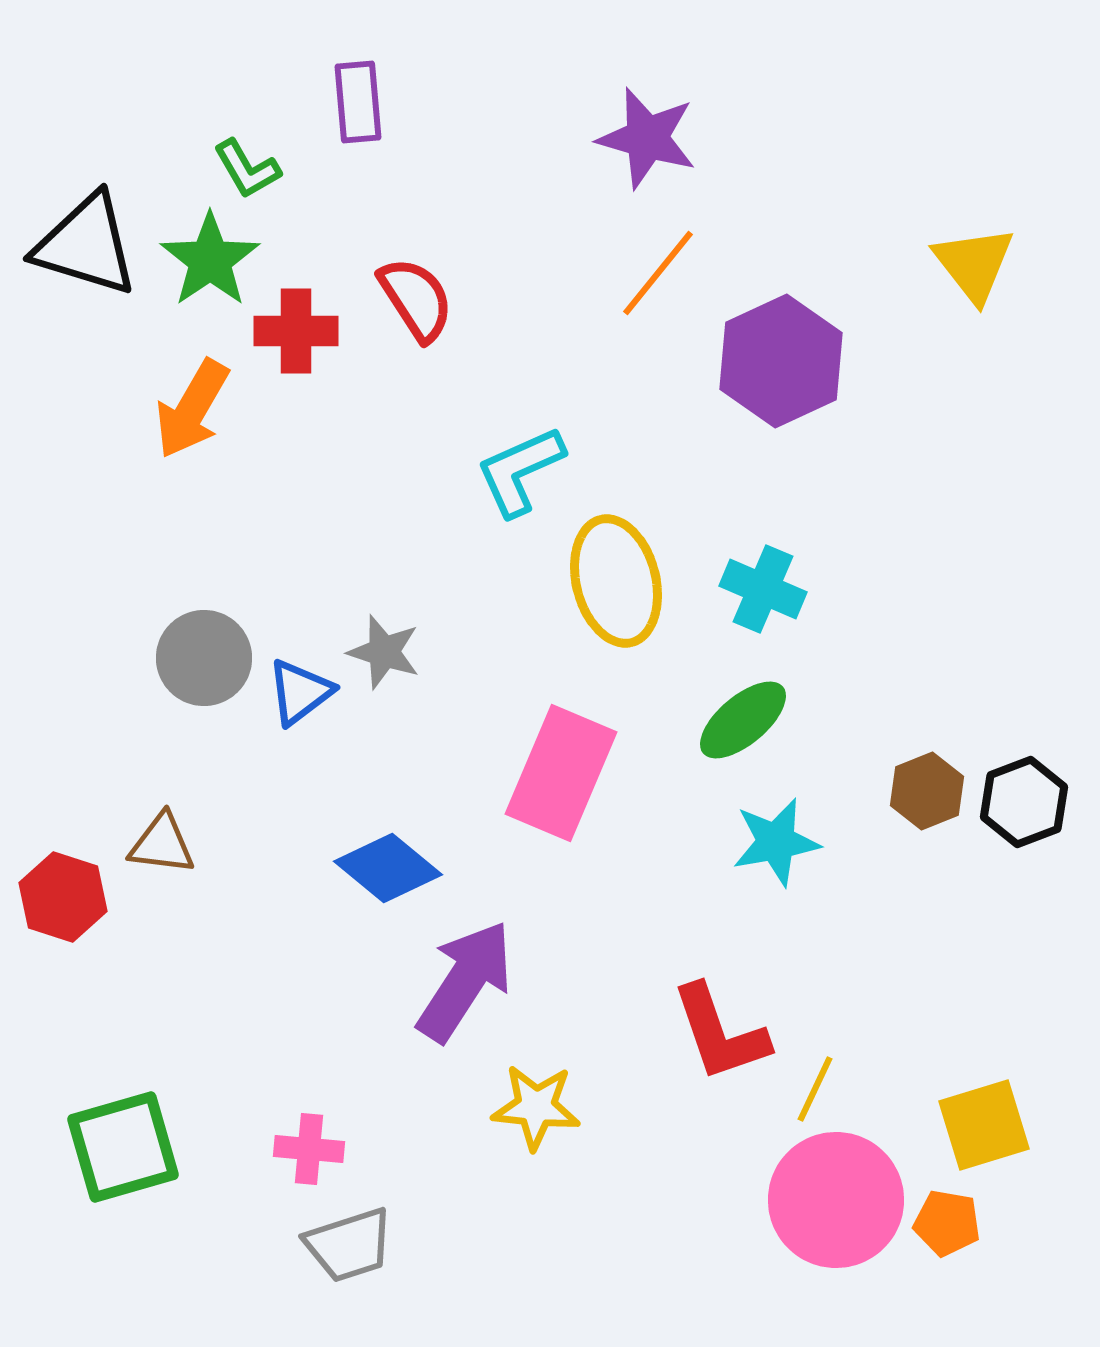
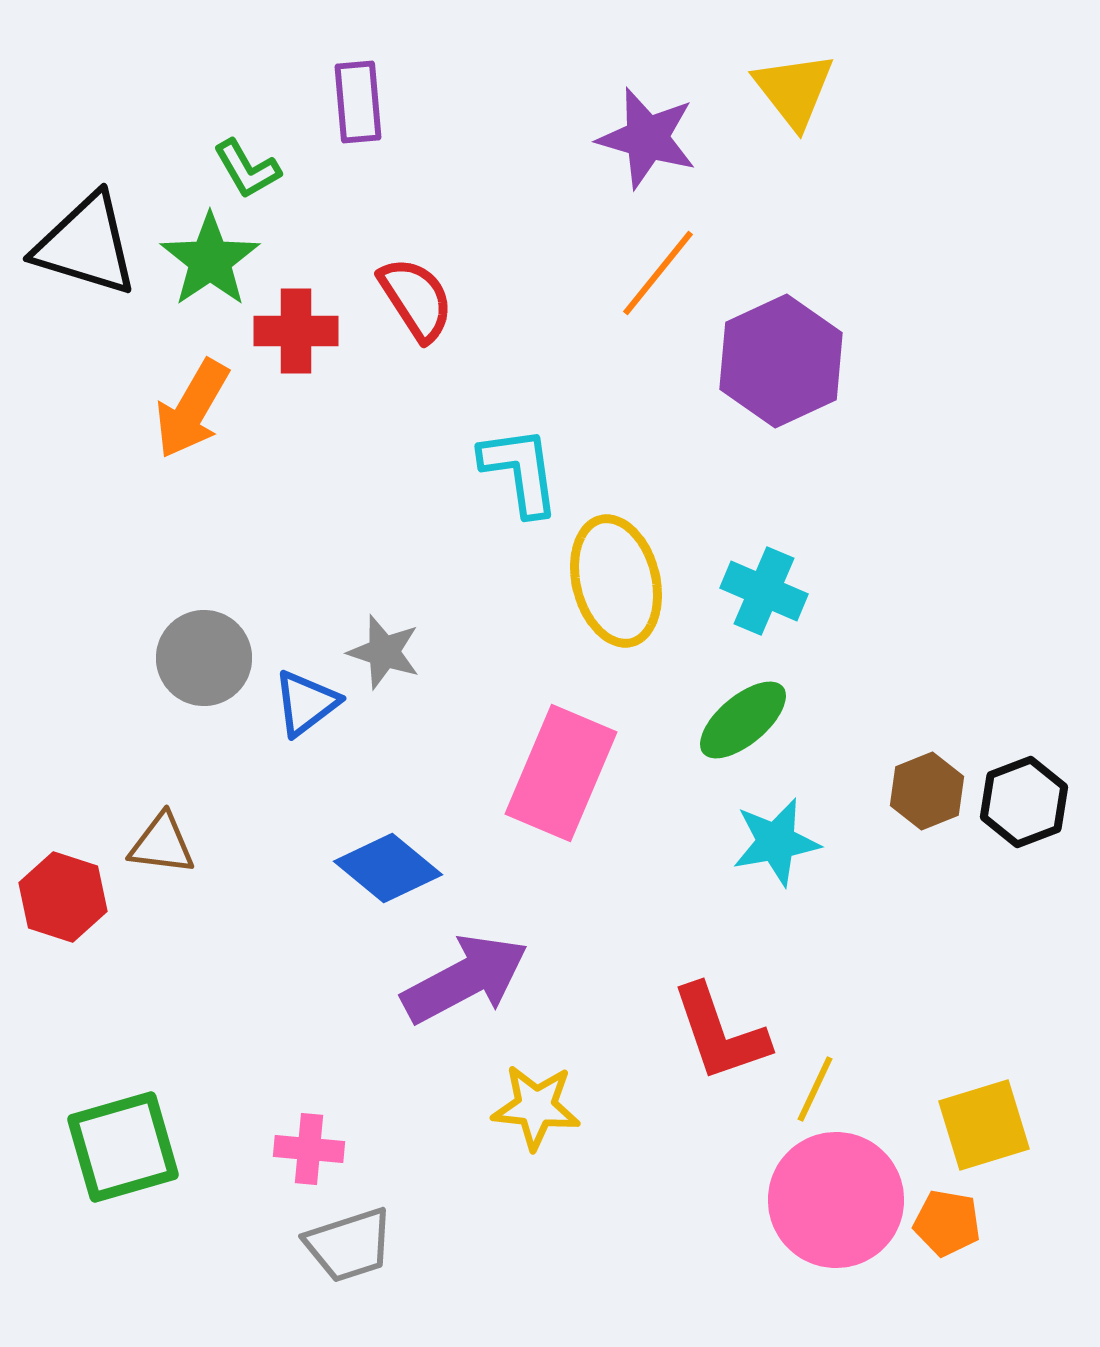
yellow triangle: moved 180 px left, 174 px up
cyan L-shape: rotated 106 degrees clockwise
cyan cross: moved 1 px right, 2 px down
blue triangle: moved 6 px right, 11 px down
purple arrow: moved 2 px up; rotated 29 degrees clockwise
